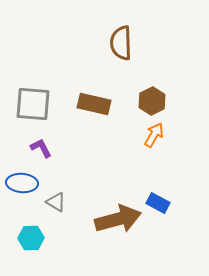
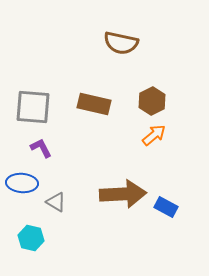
brown semicircle: rotated 76 degrees counterclockwise
gray square: moved 3 px down
orange arrow: rotated 20 degrees clockwise
blue rectangle: moved 8 px right, 4 px down
brown arrow: moved 5 px right, 25 px up; rotated 12 degrees clockwise
cyan hexagon: rotated 15 degrees clockwise
